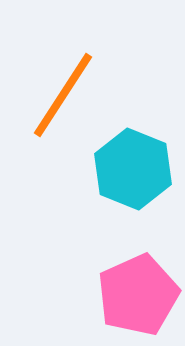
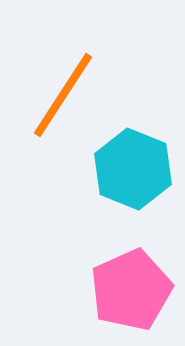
pink pentagon: moved 7 px left, 5 px up
